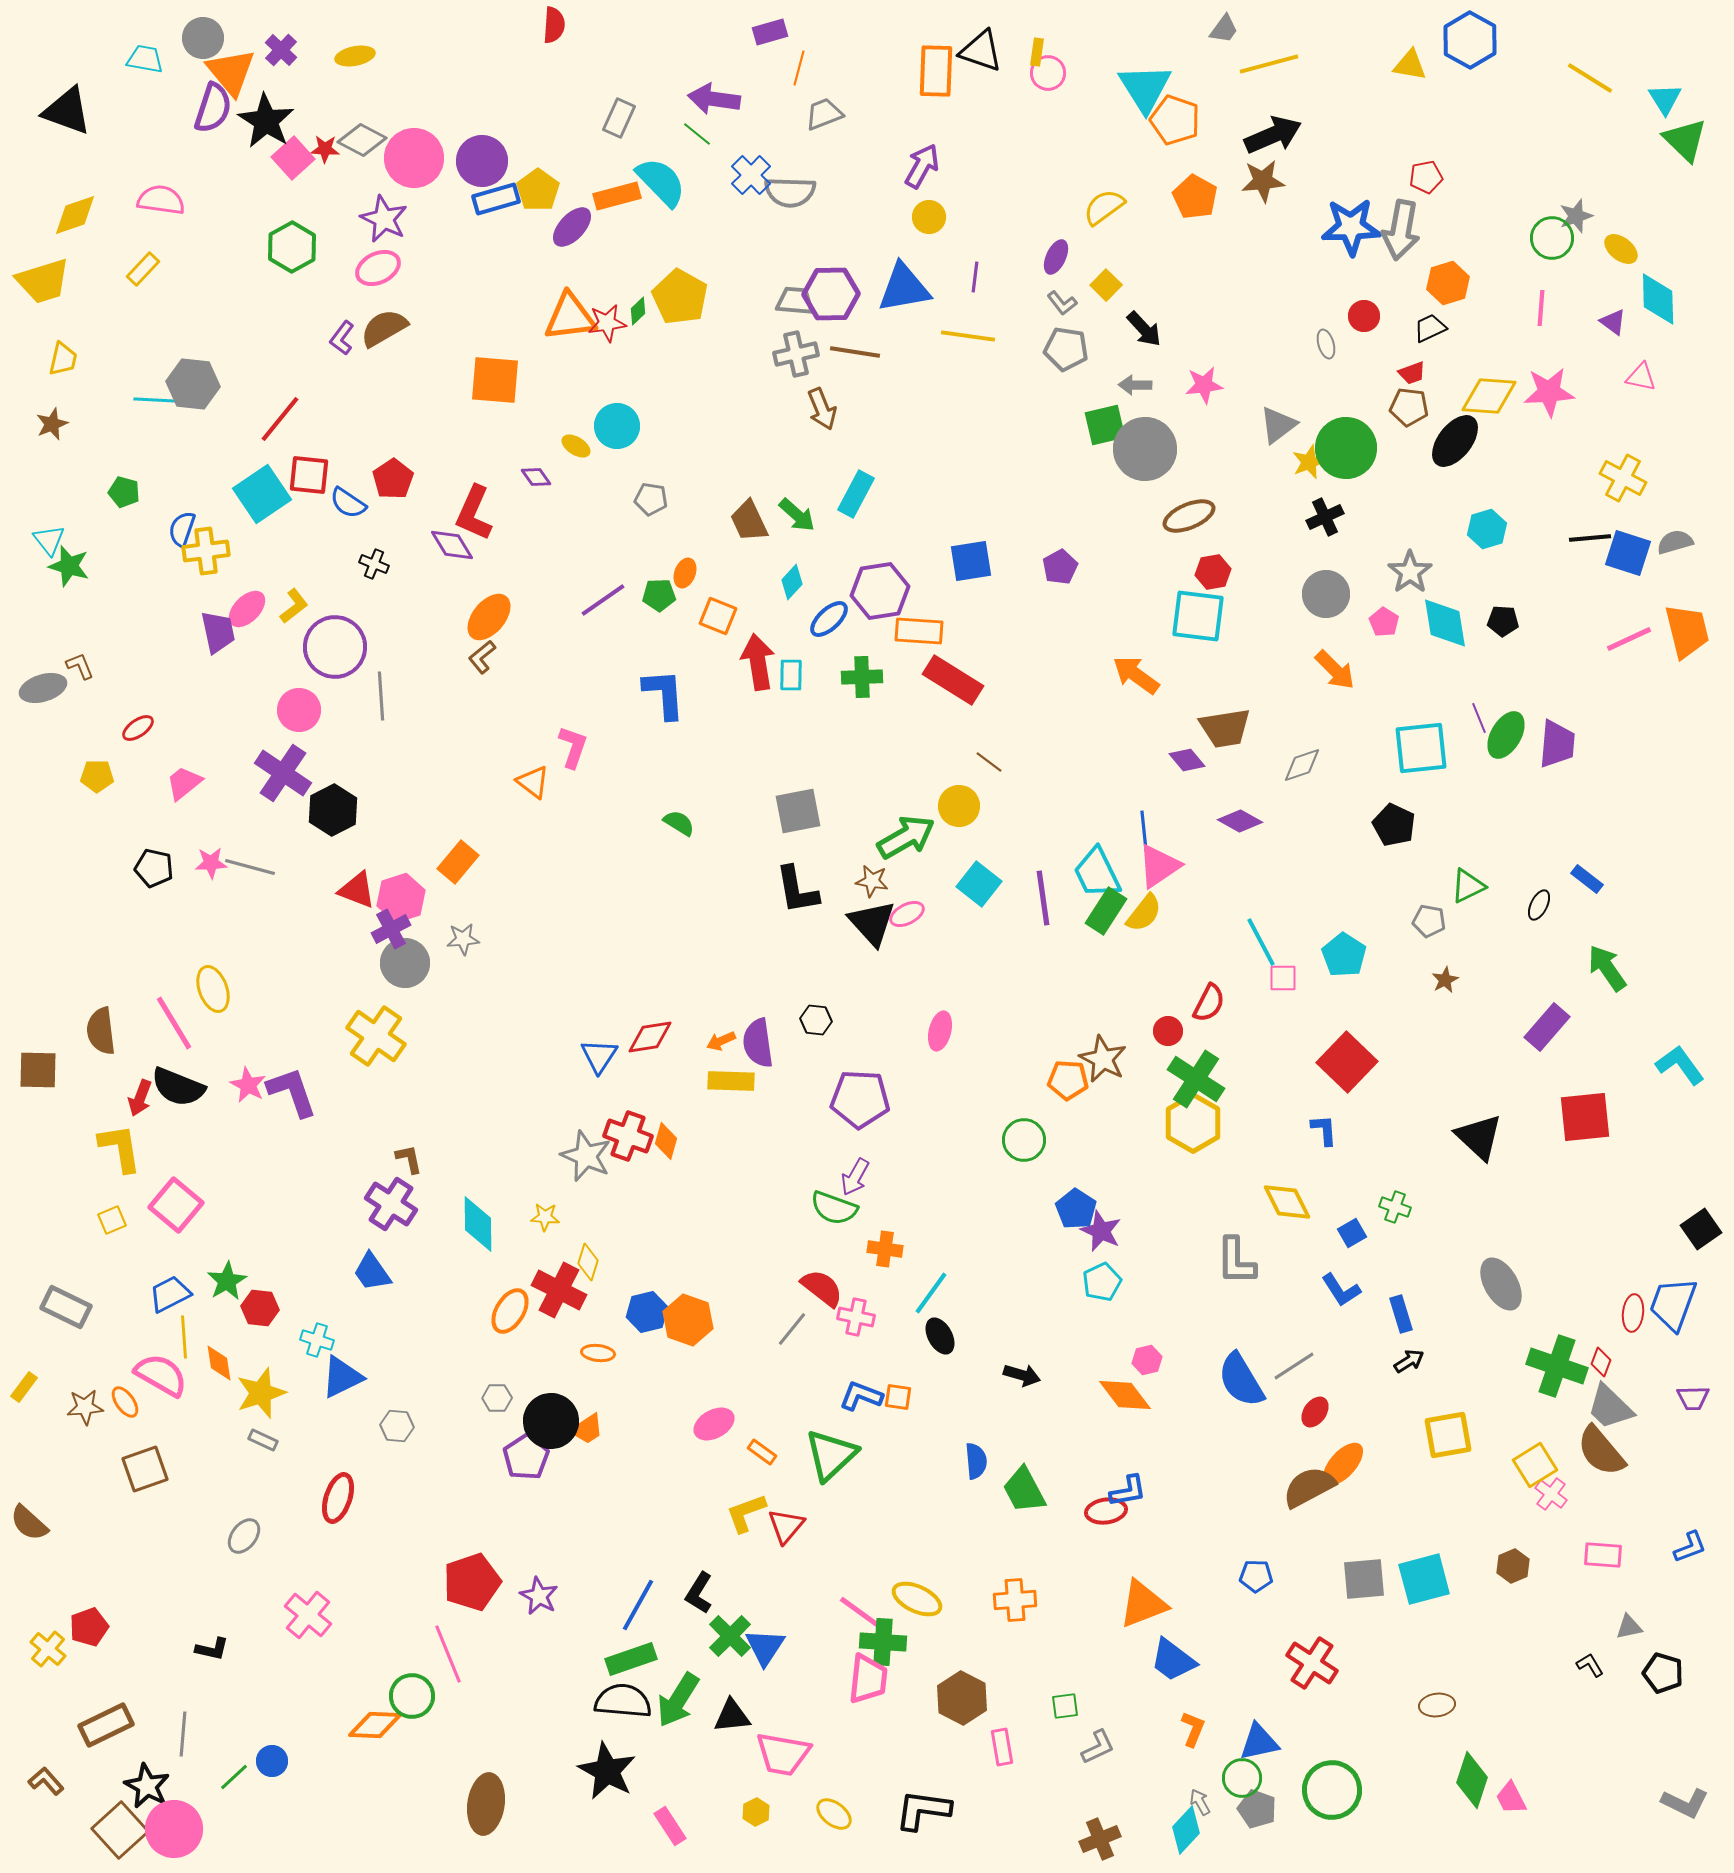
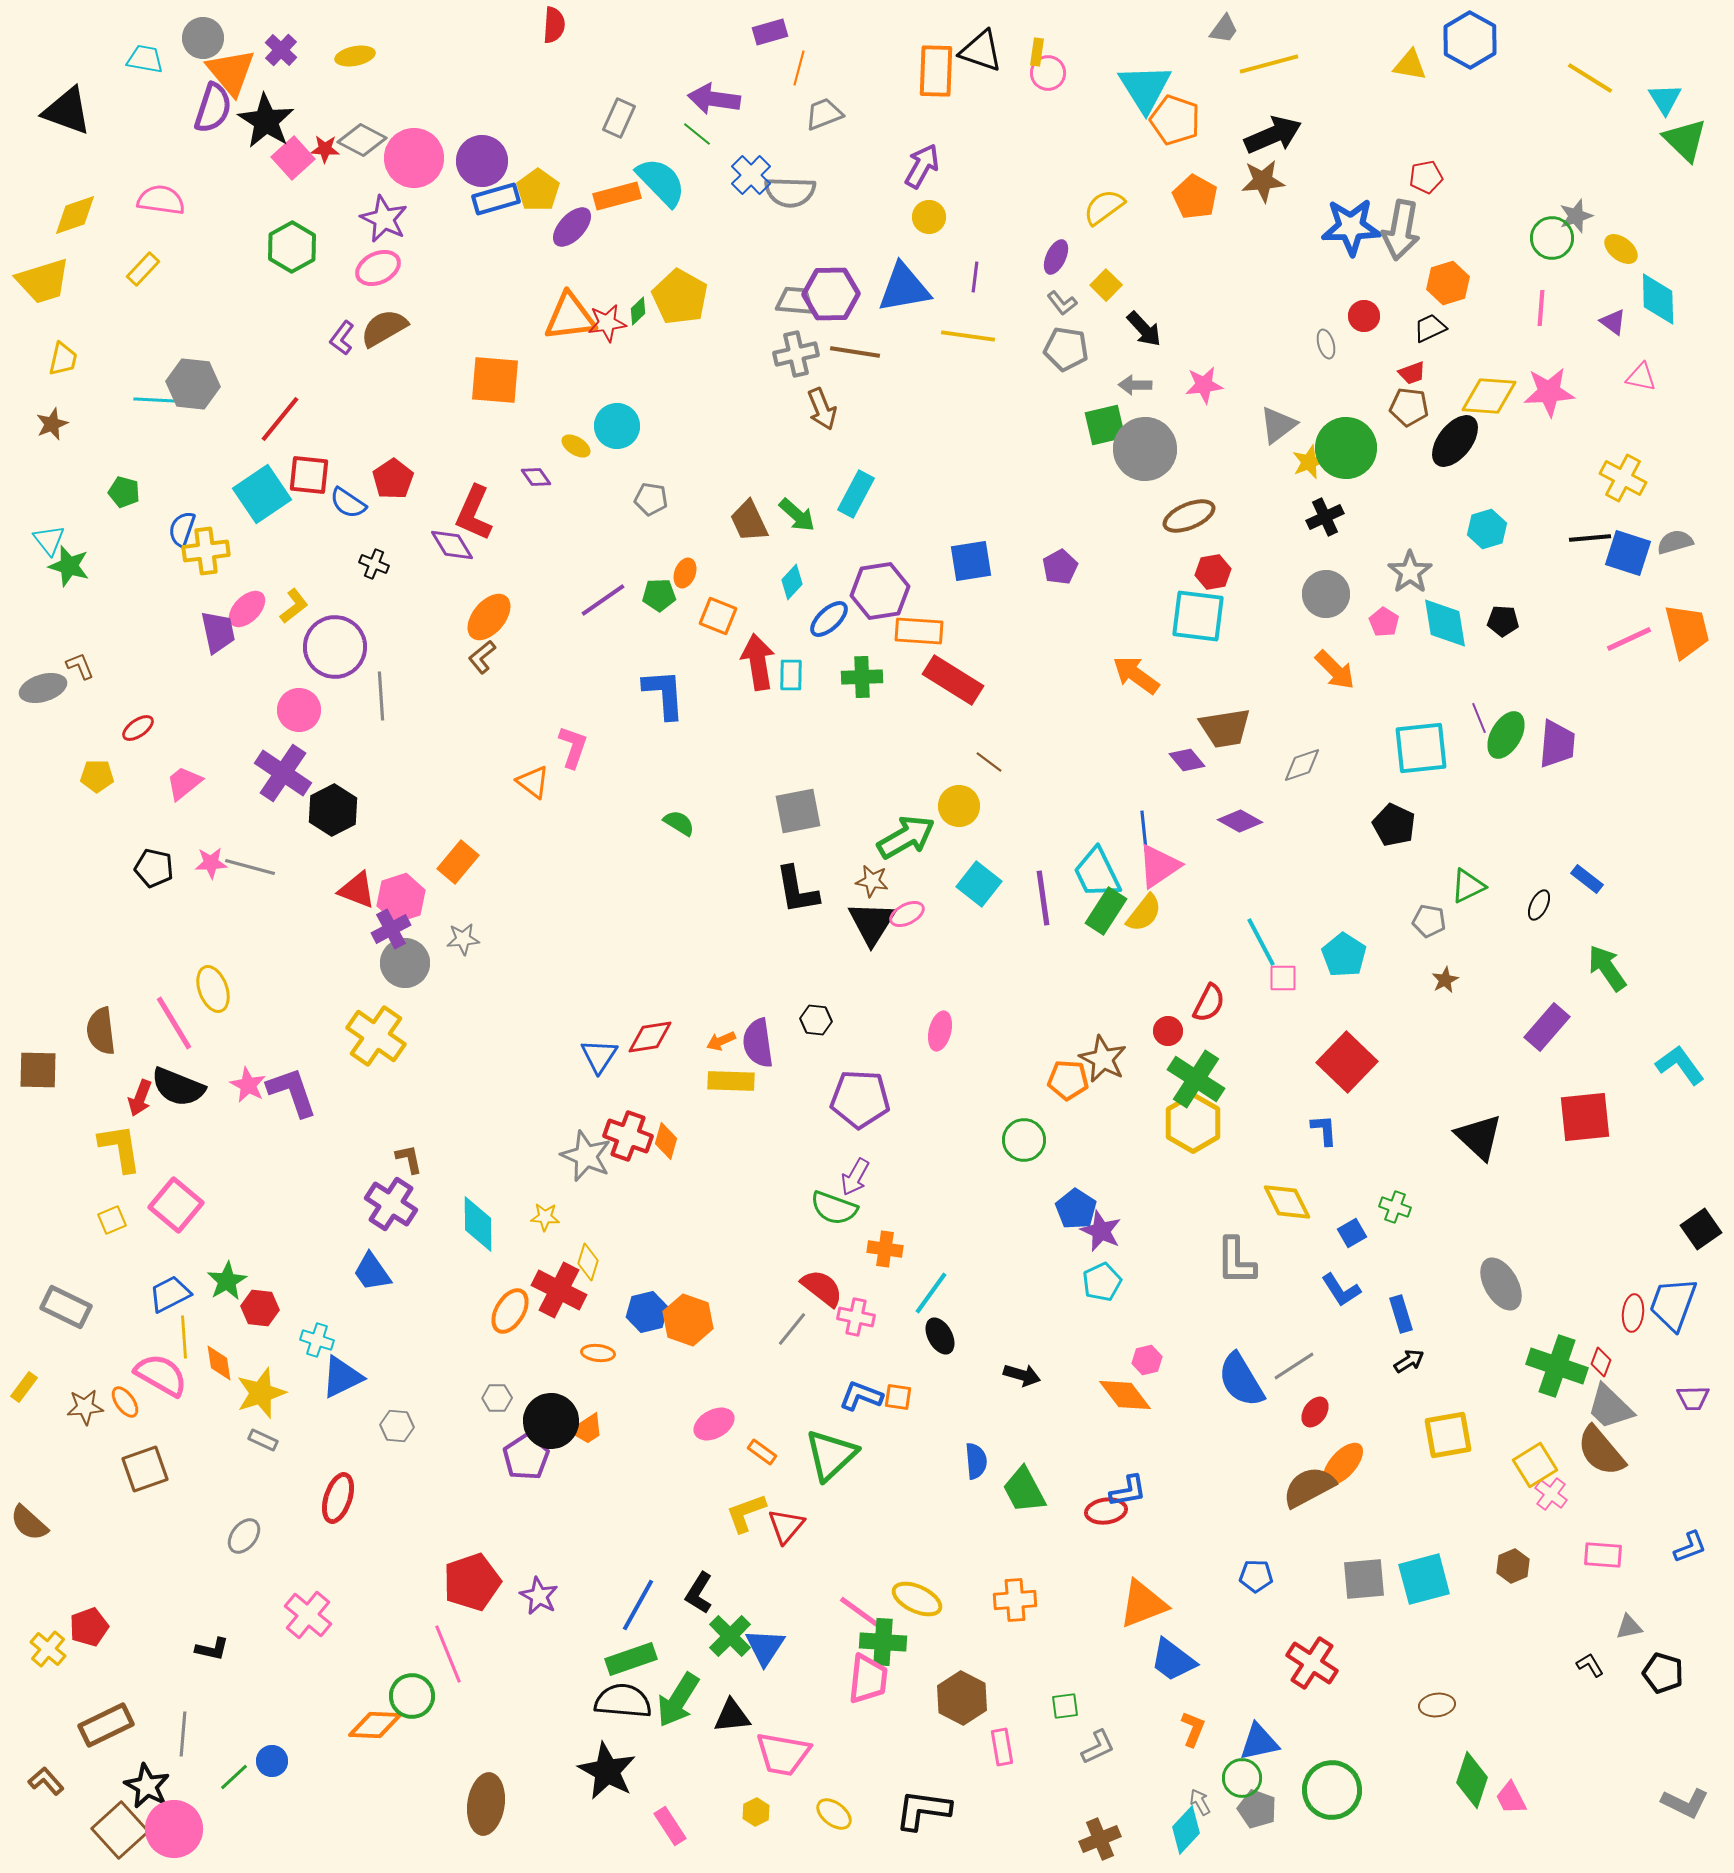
black triangle at (872, 923): rotated 14 degrees clockwise
